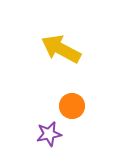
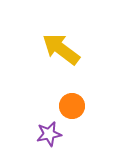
yellow arrow: rotated 9 degrees clockwise
